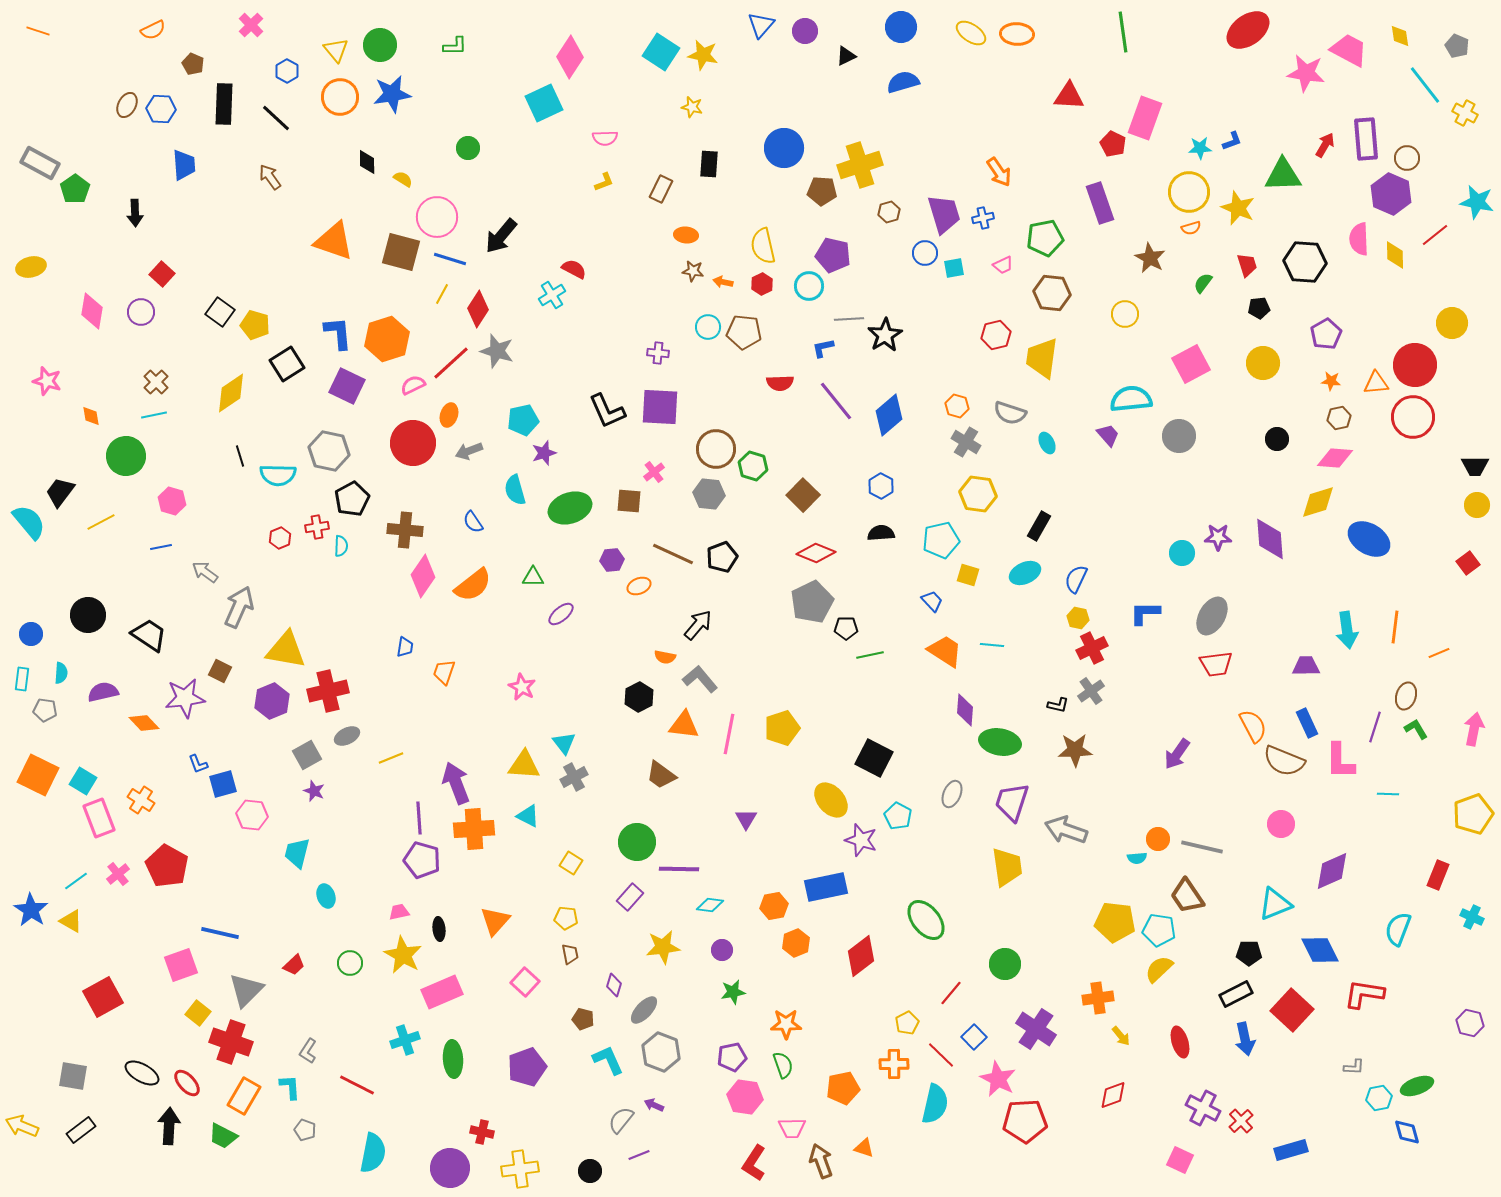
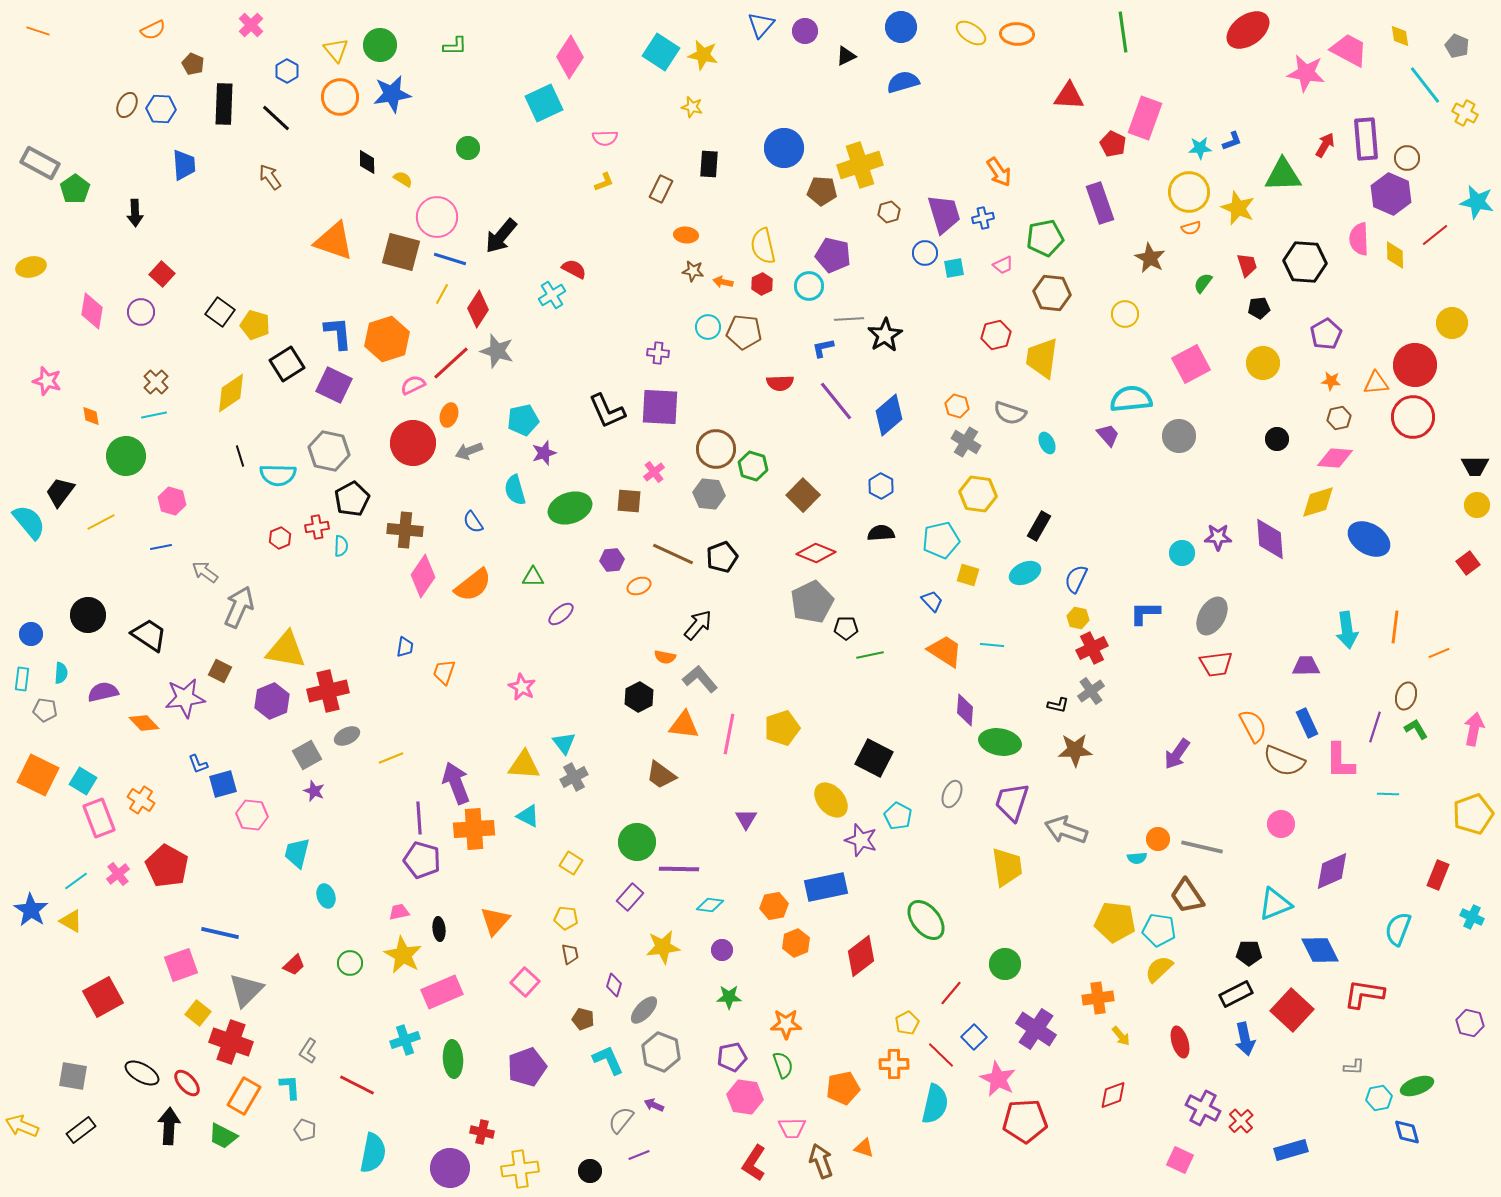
purple square at (347, 386): moved 13 px left, 1 px up
green star at (733, 992): moved 4 px left, 5 px down; rotated 10 degrees clockwise
